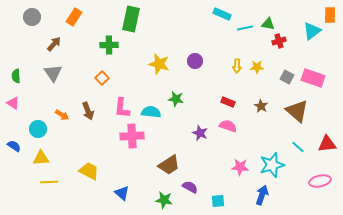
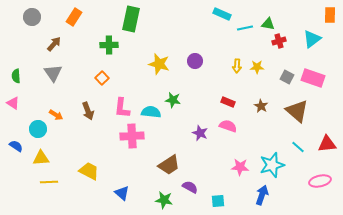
cyan triangle at (312, 31): moved 8 px down
green star at (176, 99): moved 3 px left, 1 px down
orange arrow at (62, 115): moved 6 px left
blue semicircle at (14, 146): moved 2 px right
